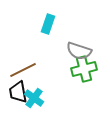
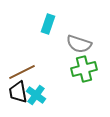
gray semicircle: moved 7 px up
brown line: moved 1 px left, 2 px down
cyan cross: moved 2 px right, 3 px up
